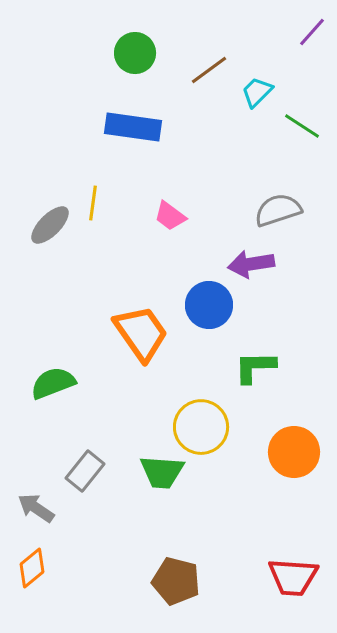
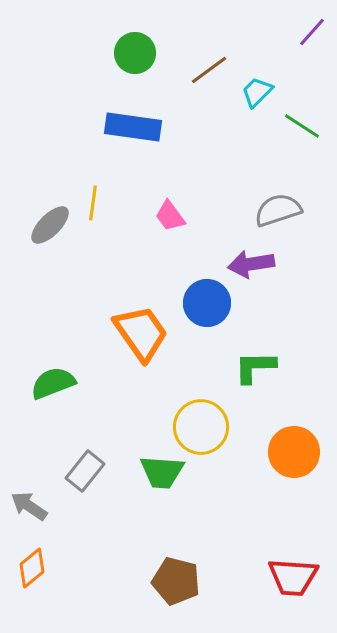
pink trapezoid: rotated 16 degrees clockwise
blue circle: moved 2 px left, 2 px up
gray arrow: moved 7 px left, 2 px up
